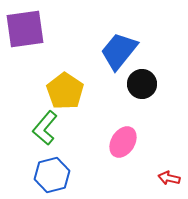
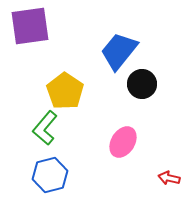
purple square: moved 5 px right, 3 px up
blue hexagon: moved 2 px left
